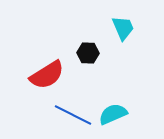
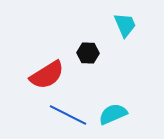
cyan trapezoid: moved 2 px right, 3 px up
blue line: moved 5 px left
